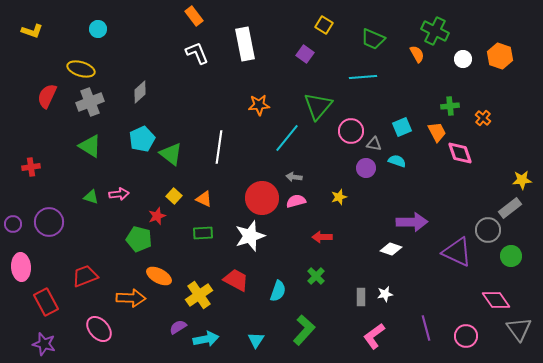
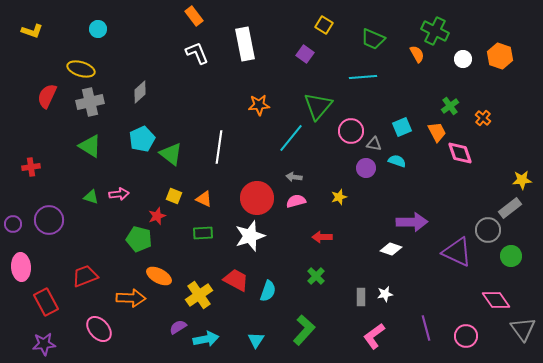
gray cross at (90, 102): rotated 8 degrees clockwise
green cross at (450, 106): rotated 30 degrees counterclockwise
cyan line at (287, 138): moved 4 px right
yellow square at (174, 196): rotated 21 degrees counterclockwise
red circle at (262, 198): moved 5 px left
purple circle at (49, 222): moved 2 px up
cyan semicircle at (278, 291): moved 10 px left
gray triangle at (519, 329): moved 4 px right
purple star at (44, 344): rotated 20 degrees counterclockwise
